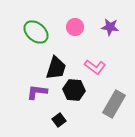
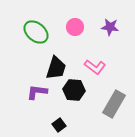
black square: moved 5 px down
